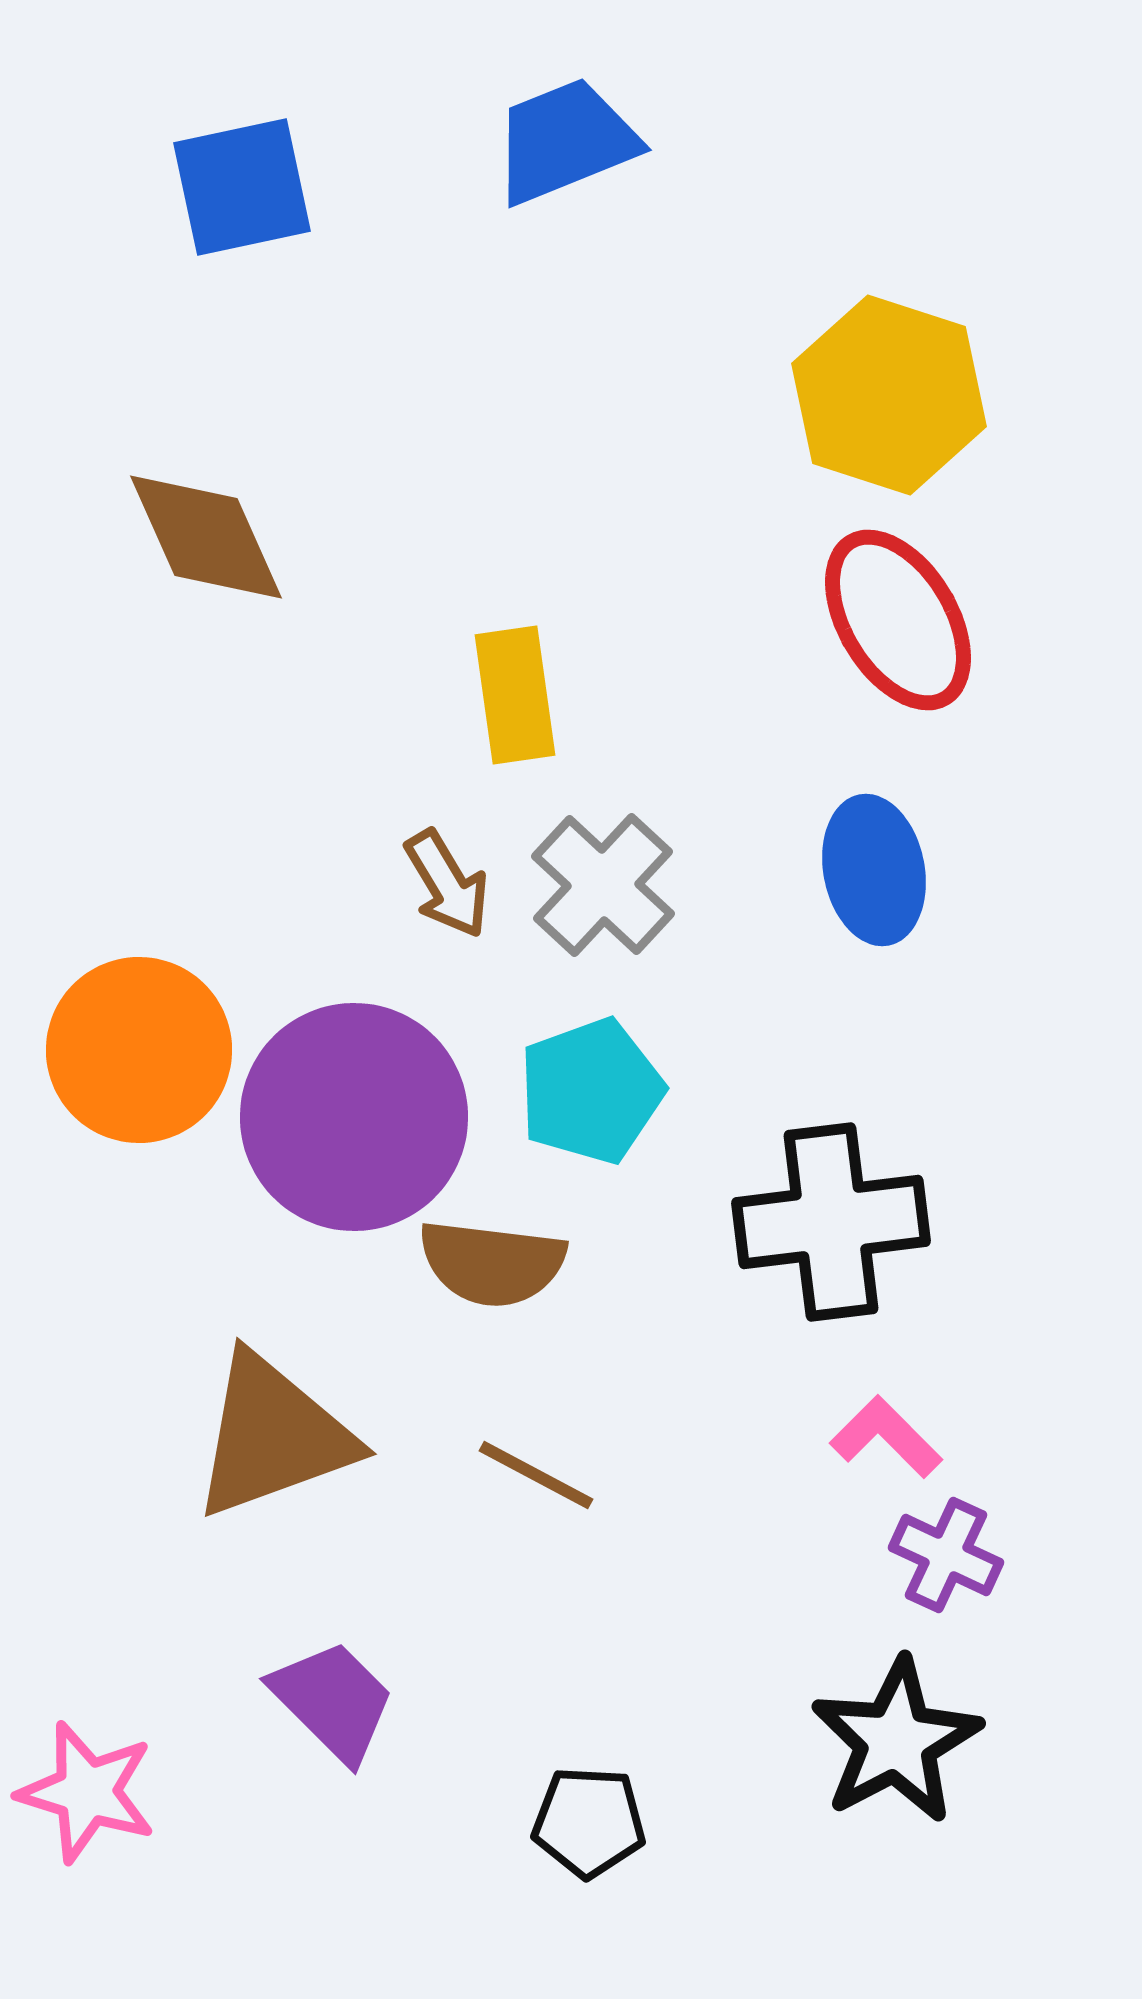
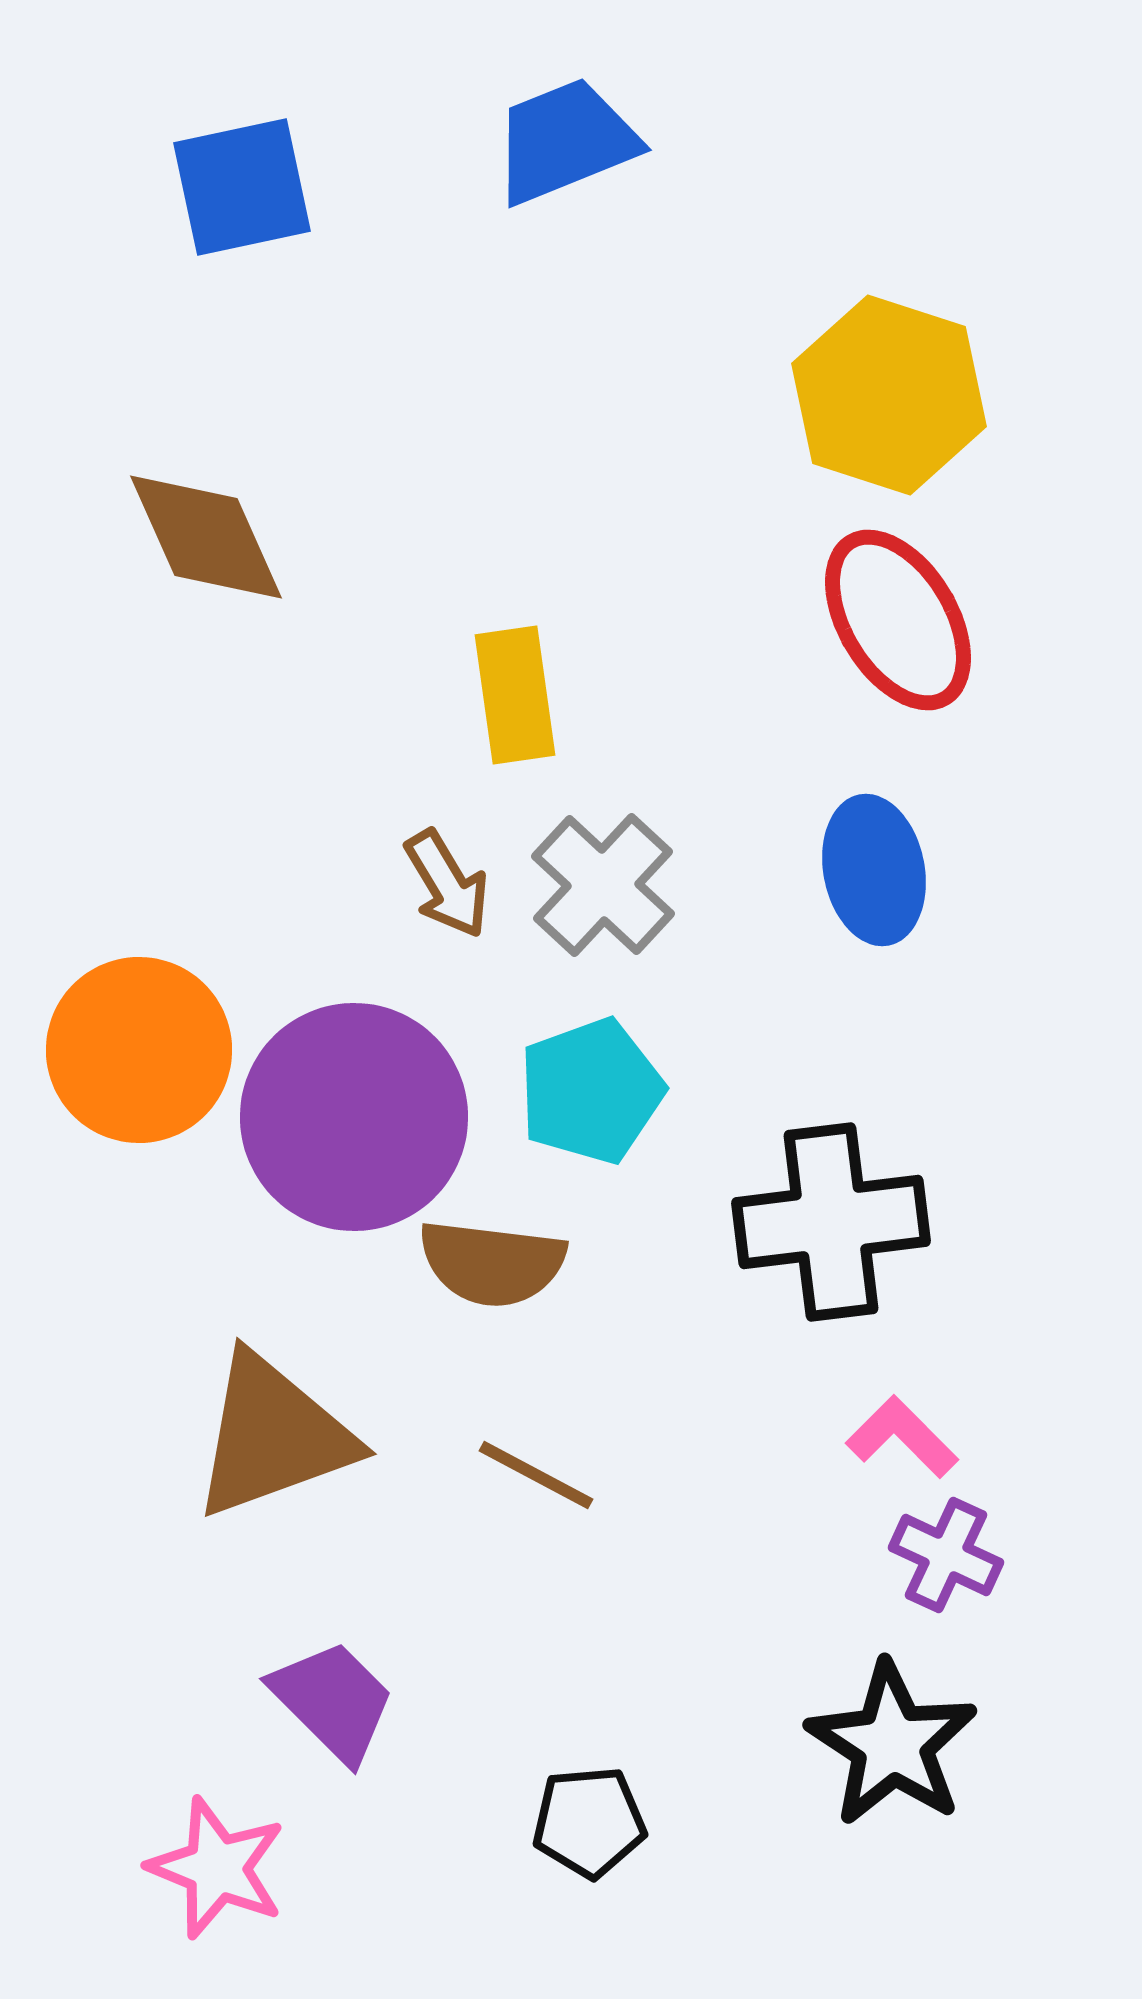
pink L-shape: moved 16 px right
black star: moved 4 px left, 3 px down; rotated 11 degrees counterclockwise
pink star: moved 130 px right, 76 px down; rotated 5 degrees clockwise
black pentagon: rotated 8 degrees counterclockwise
